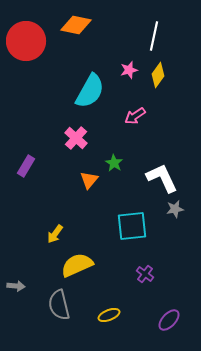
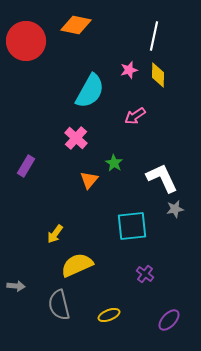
yellow diamond: rotated 35 degrees counterclockwise
